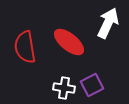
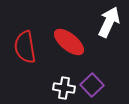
white arrow: moved 1 px right, 1 px up
purple square: rotated 15 degrees counterclockwise
